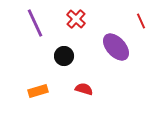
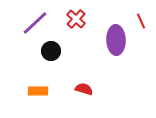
purple line: rotated 72 degrees clockwise
purple ellipse: moved 7 px up; rotated 40 degrees clockwise
black circle: moved 13 px left, 5 px up
orange rectangle: rotated 18 degrees clockwise
